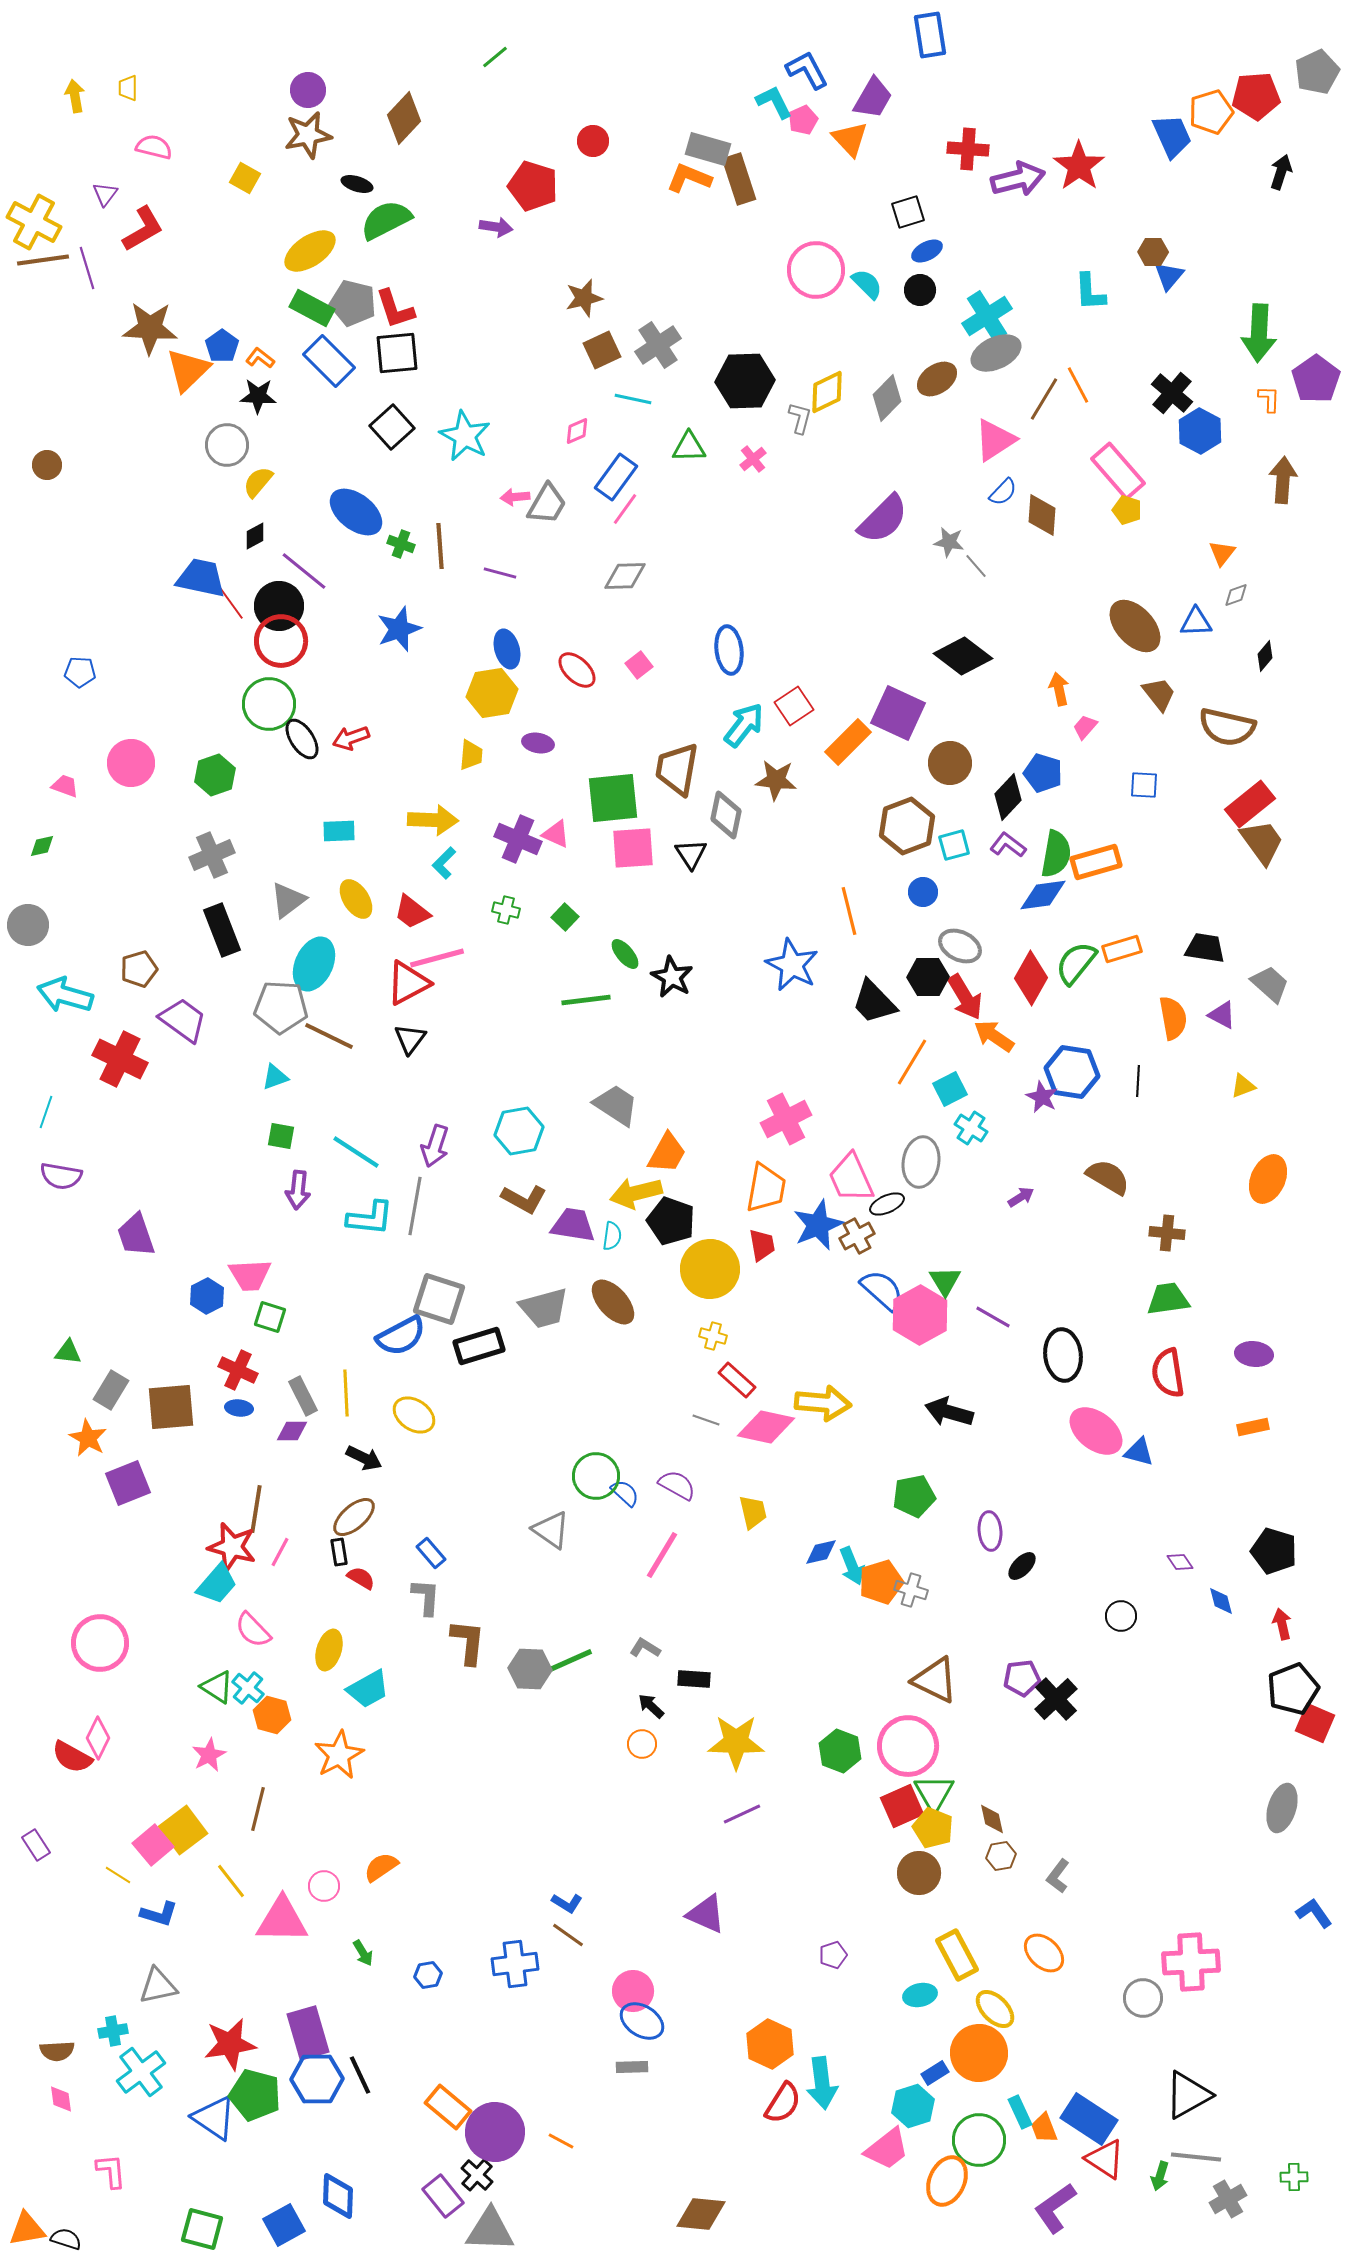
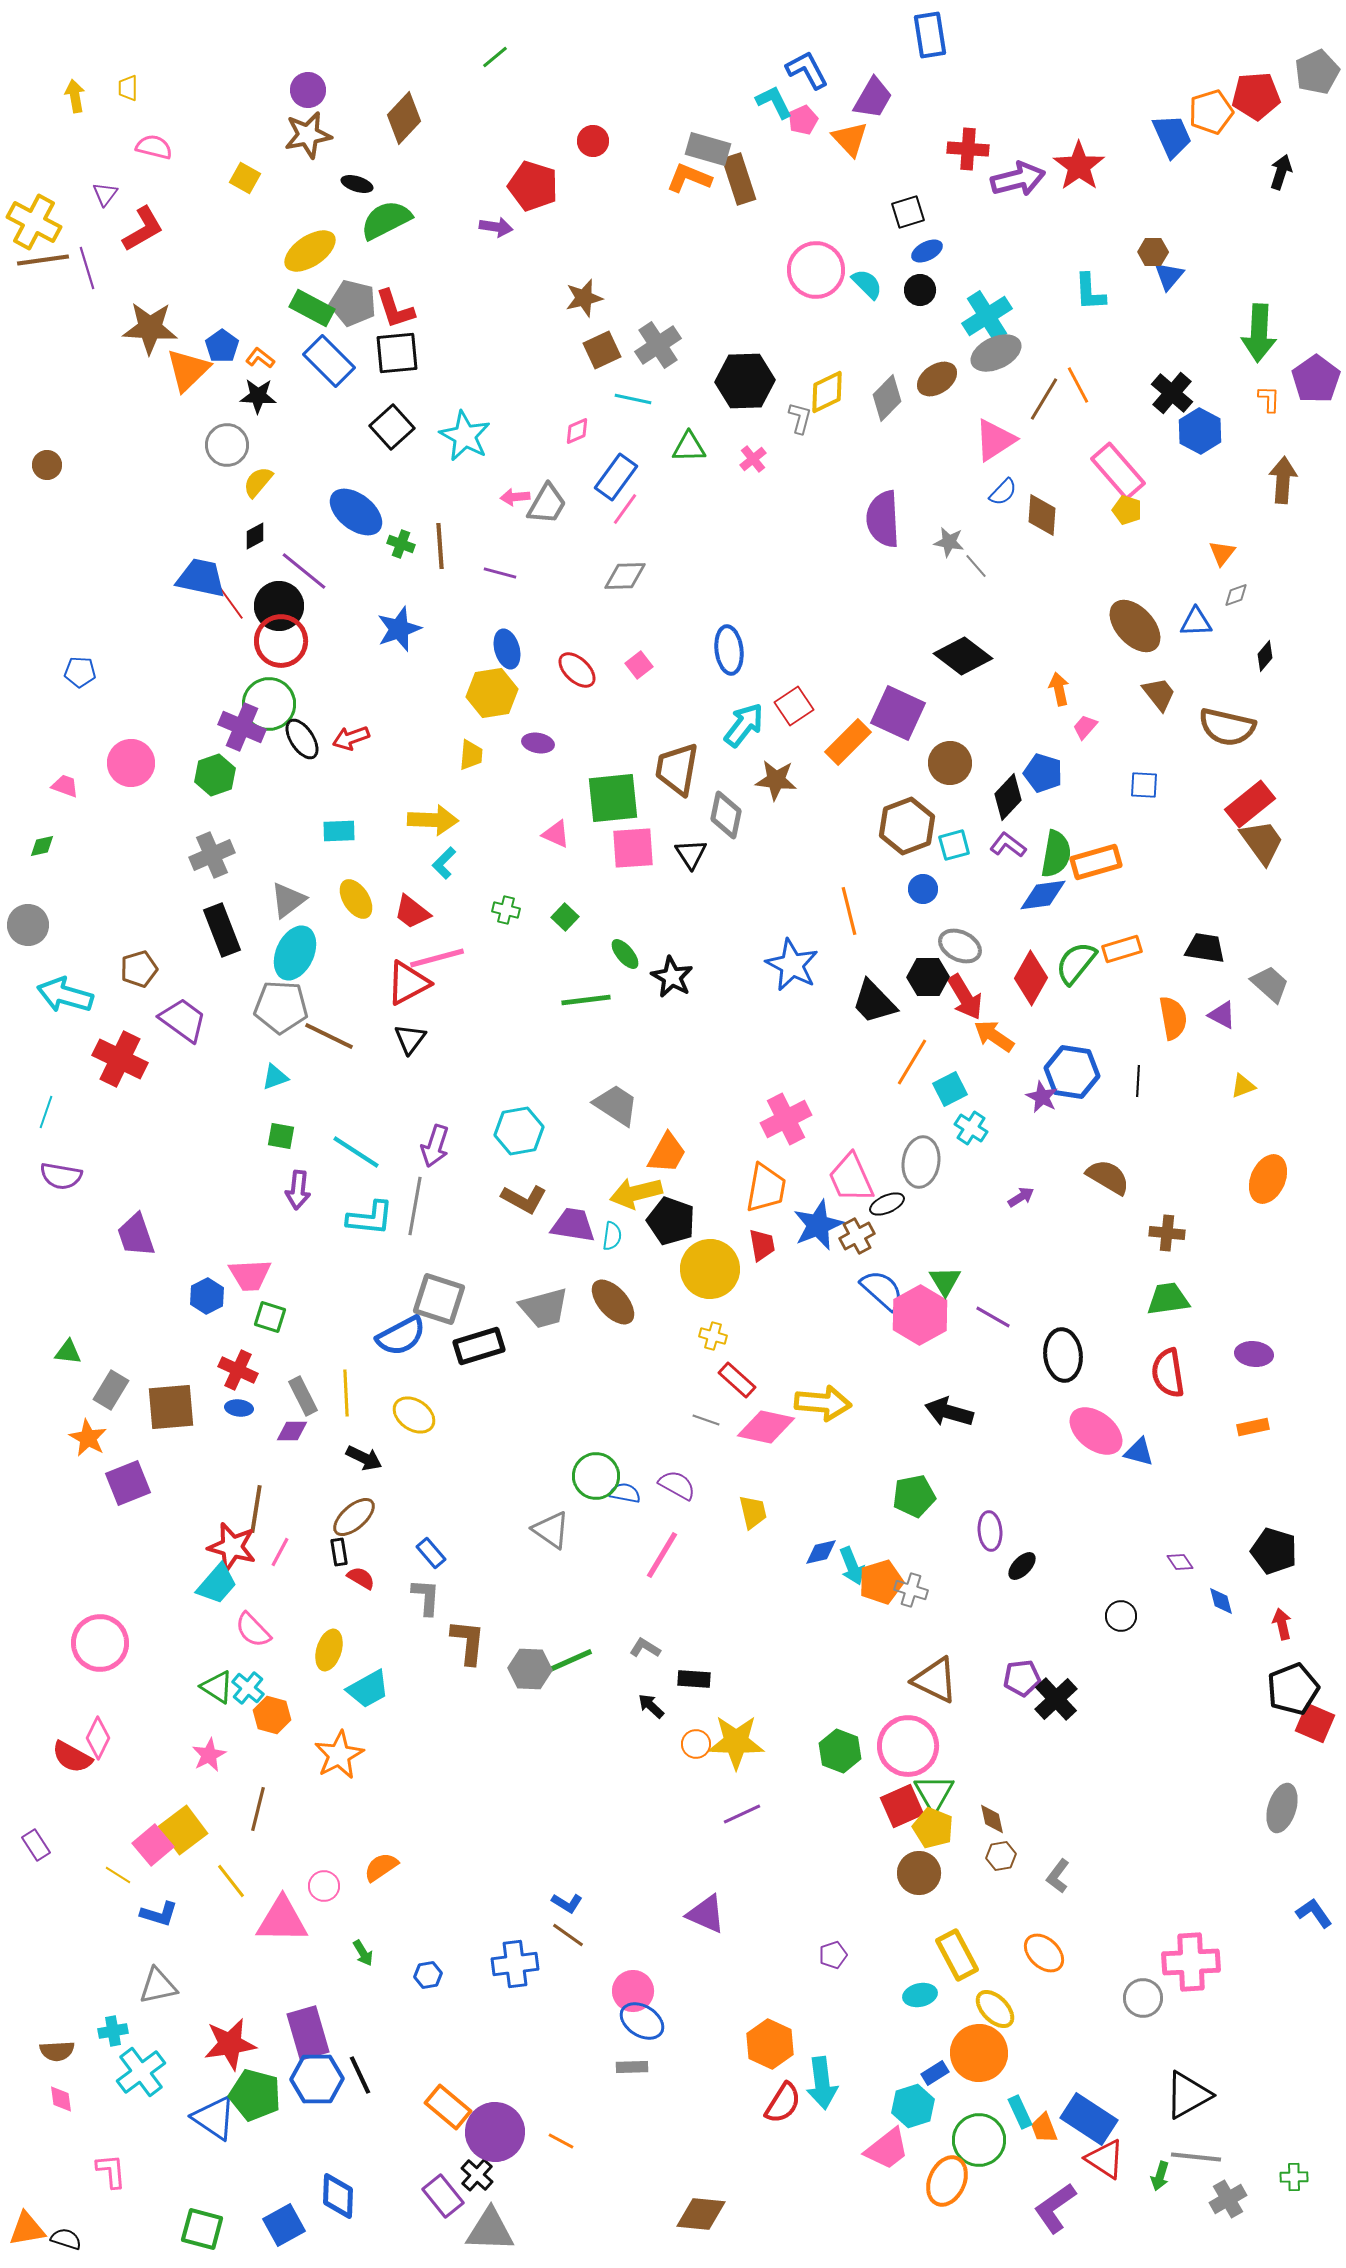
purple semicircle at (883, 519): rotated 132 degrees clockwise
purple cross at (518, 839): moved 276 px left, 112 px up
blue circle at (923, 892): moved 3 px up
cyan ellipse at (314, 964): moved 19 px left, 11 px up
blue semicircle at (625, 1493): rotated 32 degrees counterclockwise
orange circle at (642, 1744): moved 54 px right
